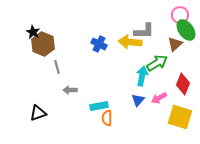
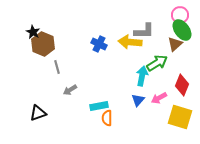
green ellipse: moved 4 px left
red diamond: moved 1 px left, 1 px down
gray arrow: rotated 32 degrees counterclockwise
